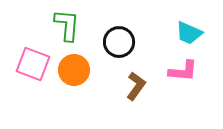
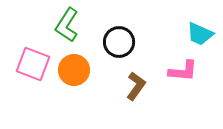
green L-shape: rotated 152 degrees counterclockwise
cyan trapezoid: moved 11 px right, 1 px down
